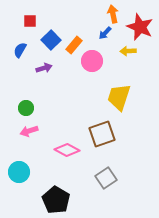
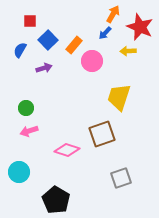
orange arrow: rotated 42 degrees clockwise
blue square: moved 3 px left
pink diamond: rotated 10 degrees counterclockwise
gray square: moved 15 px right; rotated 15 degrees clockwise
